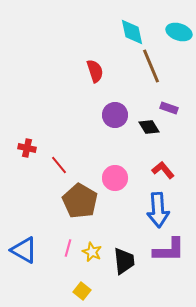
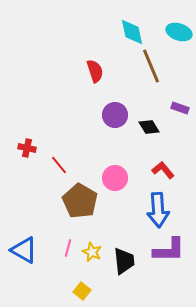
purple rectangle: moved 11 px right
